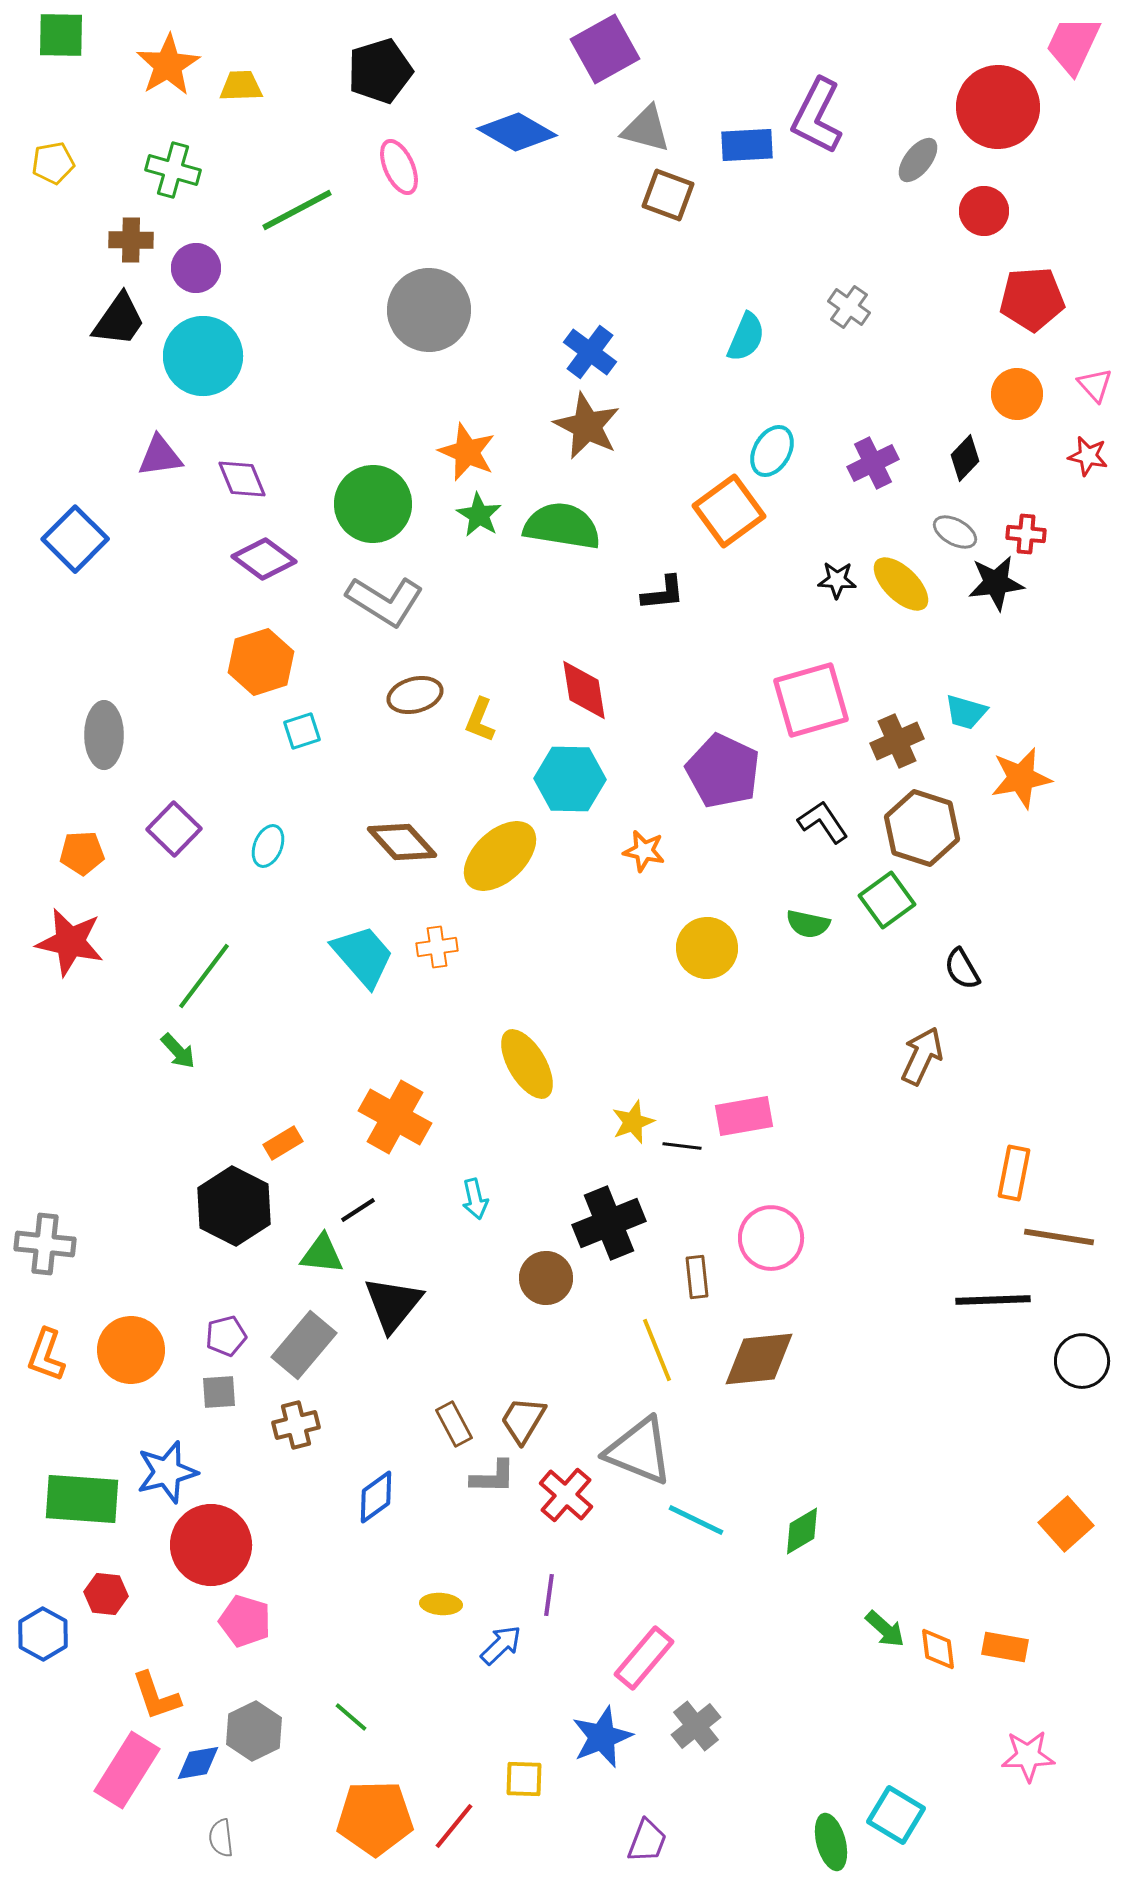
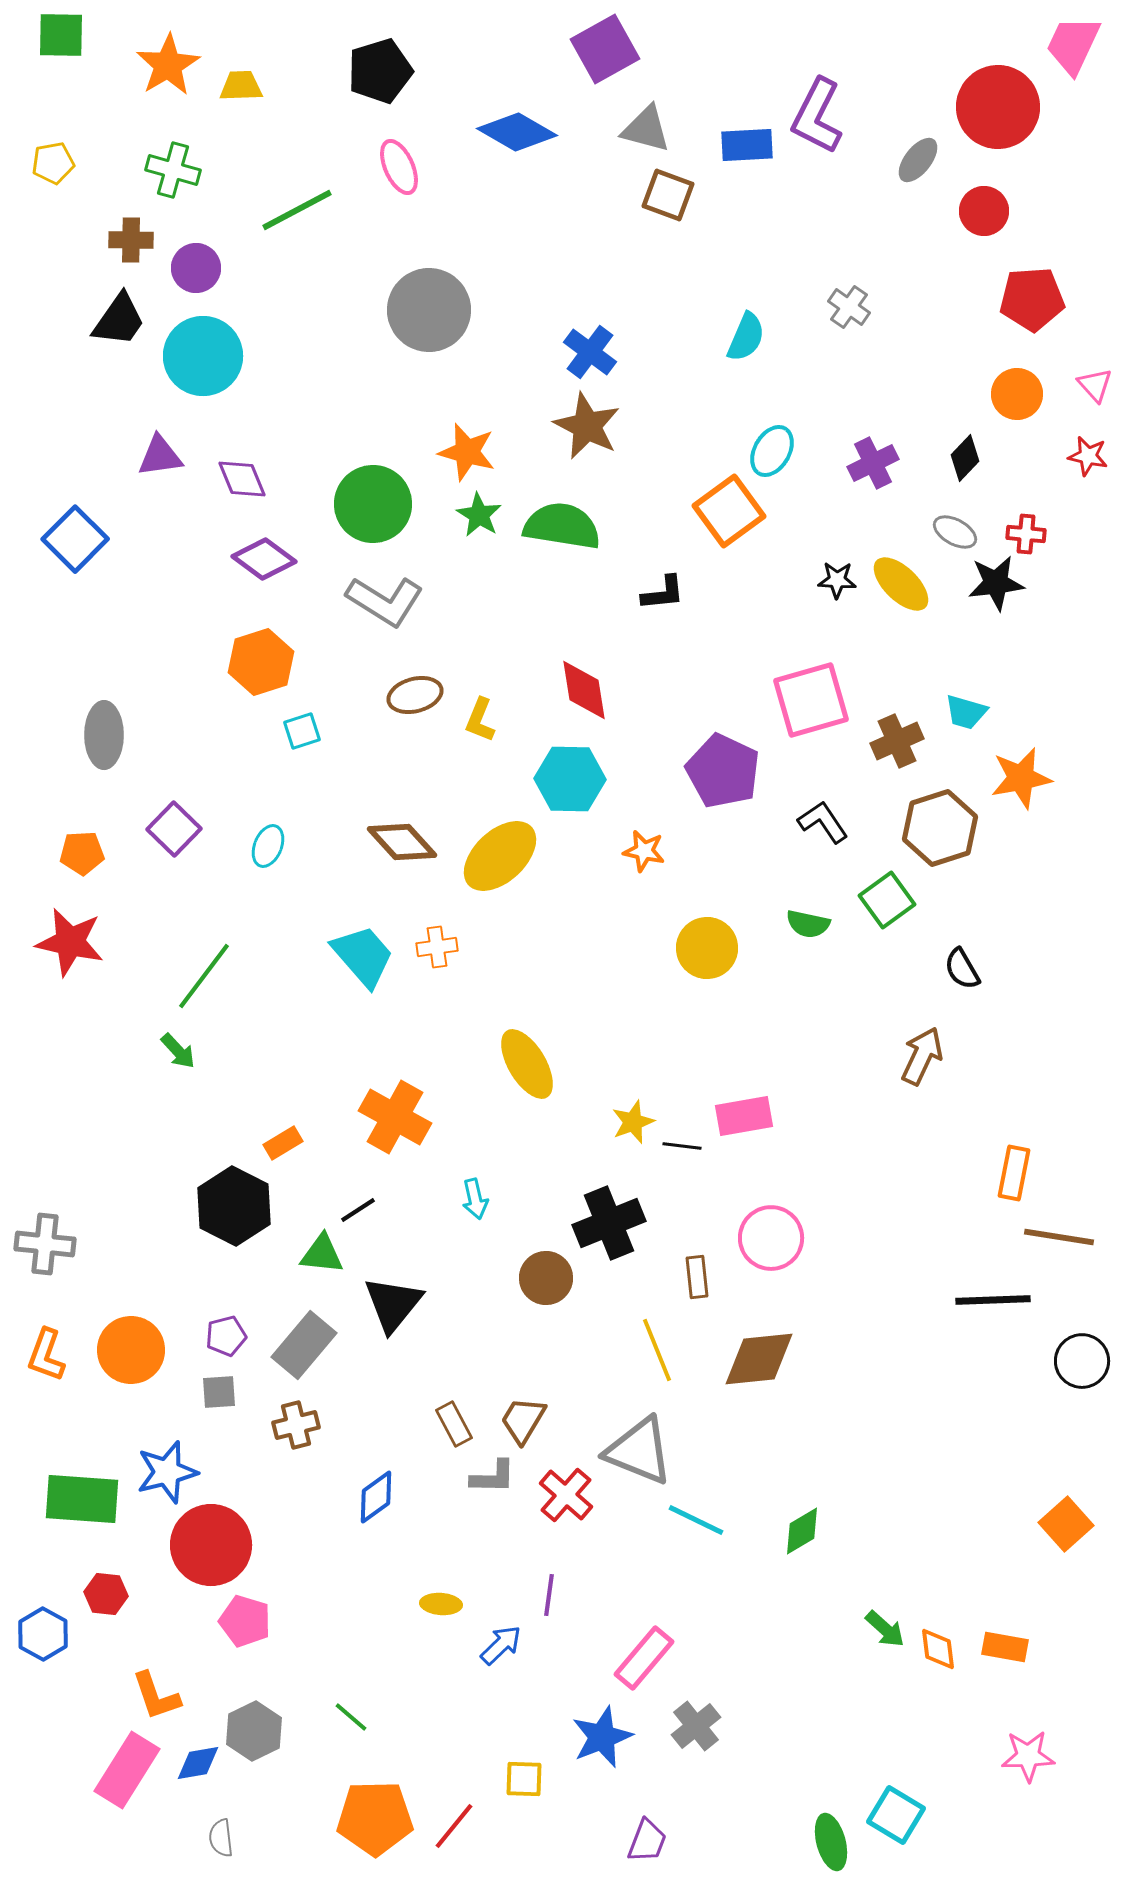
orange star at (467, 452): rotated 8 degrees counterclockwise
brown hexagon at (922, 828): moved 18 px right; rotated 24 degrees clockwise
